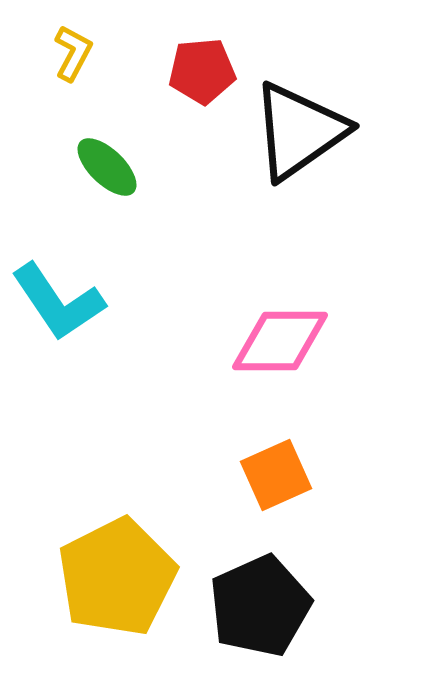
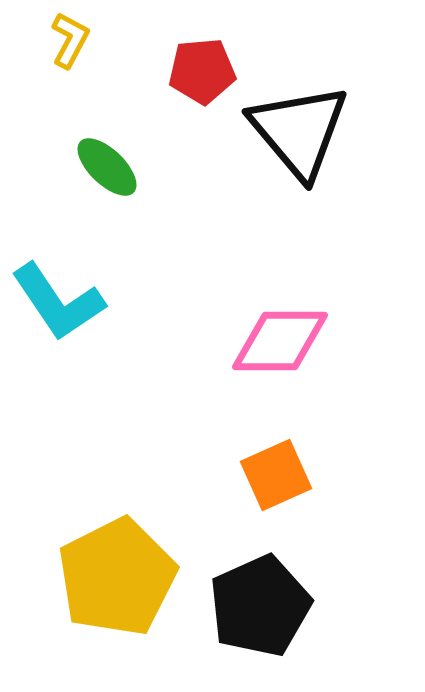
yellow L-shape: moved 3 px left, 13 px up
black triangle: rotated 35 degrees counterclockwise
